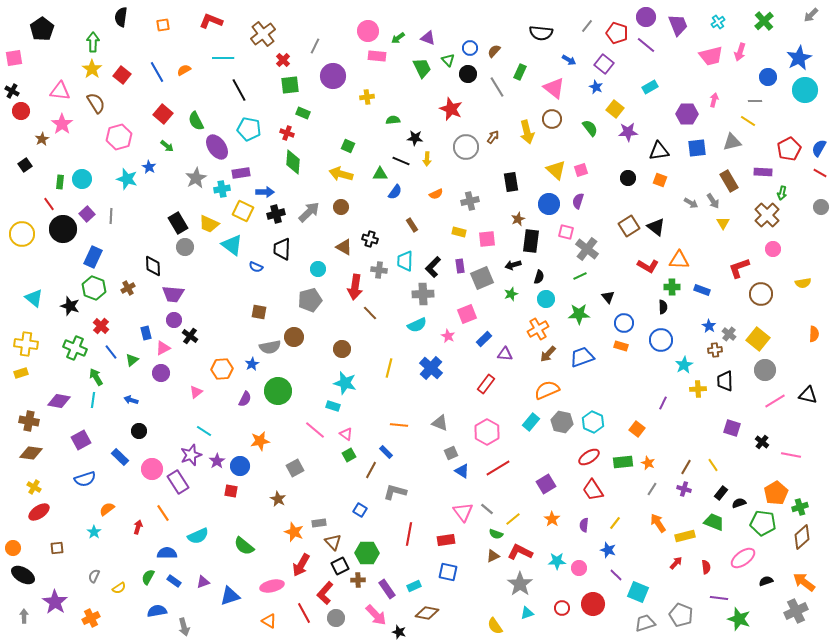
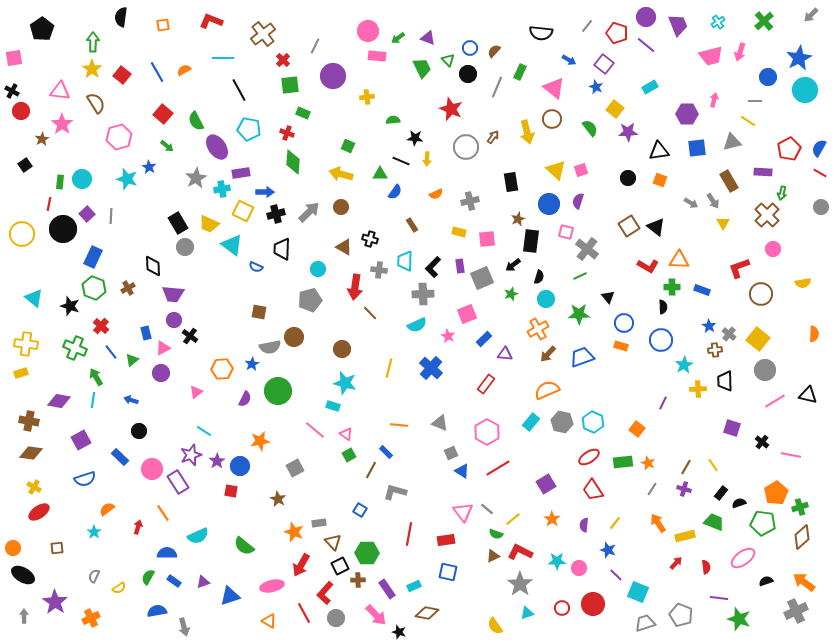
gray line at (497, 87): rotated 55 degrees clockwise
red line at (49, 204): rotated 48 degrees clockwise
black arrow at (513, 265): rotated 21 degrees counterclockwise
